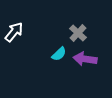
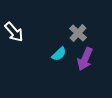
white arrow: rotated 100 degrees clockwise
purple arrow: rotated 75 degrees counterclockwise
